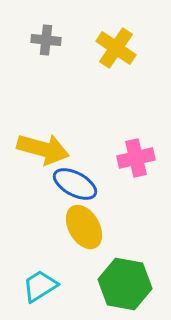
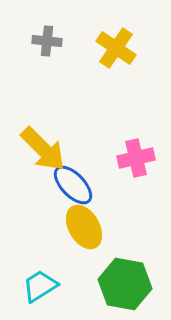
gray cross: moved 1 px right, 1 px down
yellow arrow: rotated 30 degrees clockwise
blue ellipse: moved 2 px left, 1 px down; rotated 18 degrees clockwise
